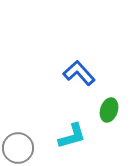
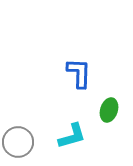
blue L-shape: rotated 44 degrees clockwise
gray circle: moved 6 px up
